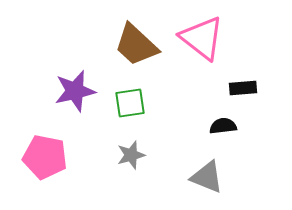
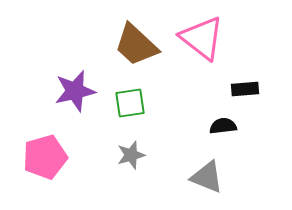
black rectangle: moved 2 px right, 1 px down
pink pentagon: rotated 27 degrees counterclockwise
